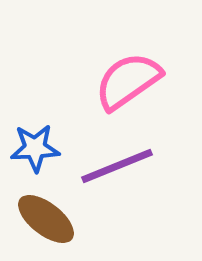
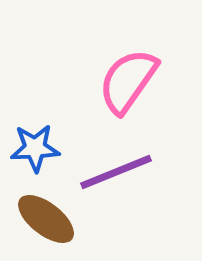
pink semicircle: rotated 20 degrees counterclockwise
purple line: moved 1 px left, 6 px down
